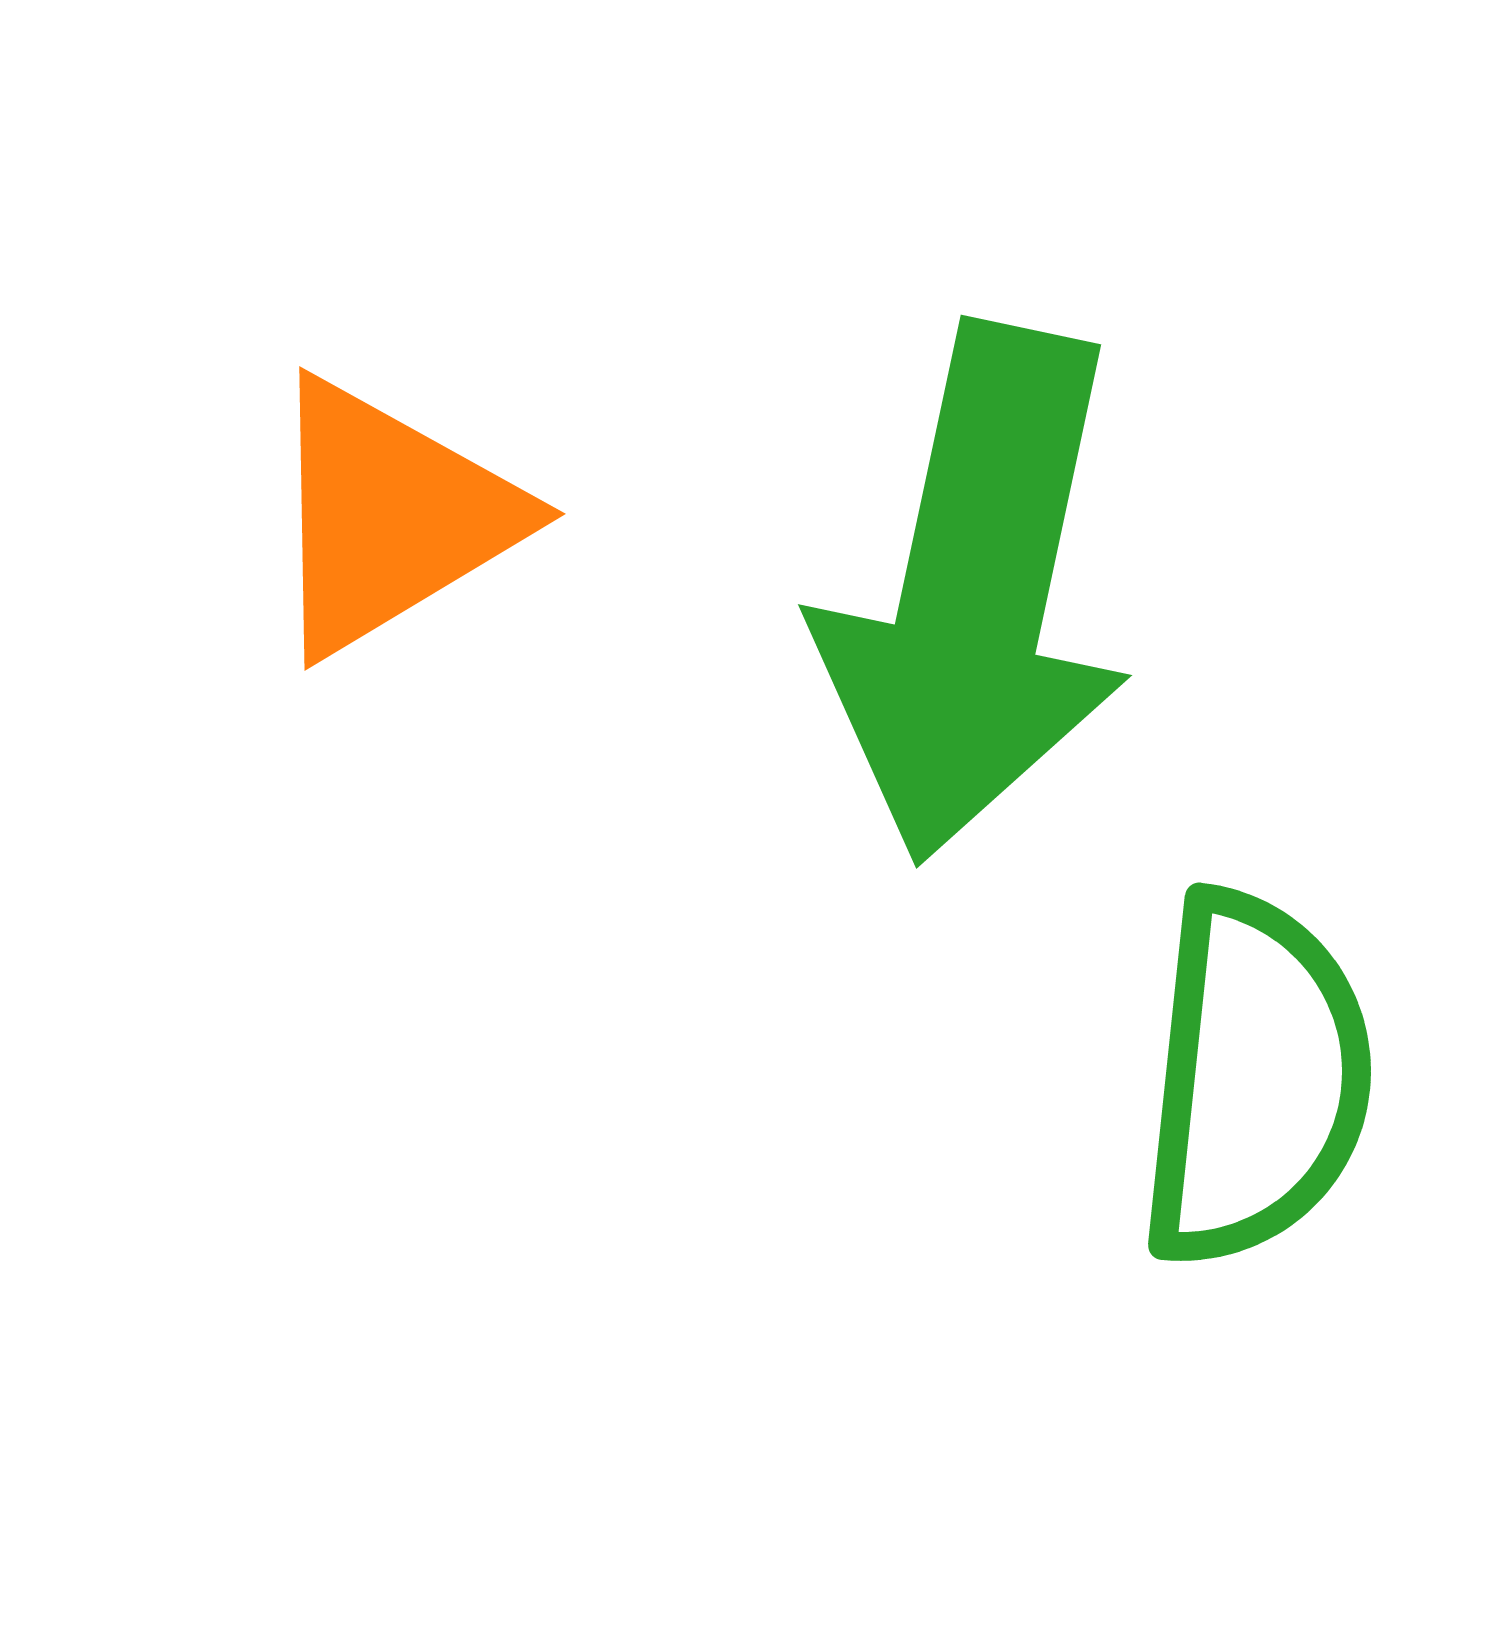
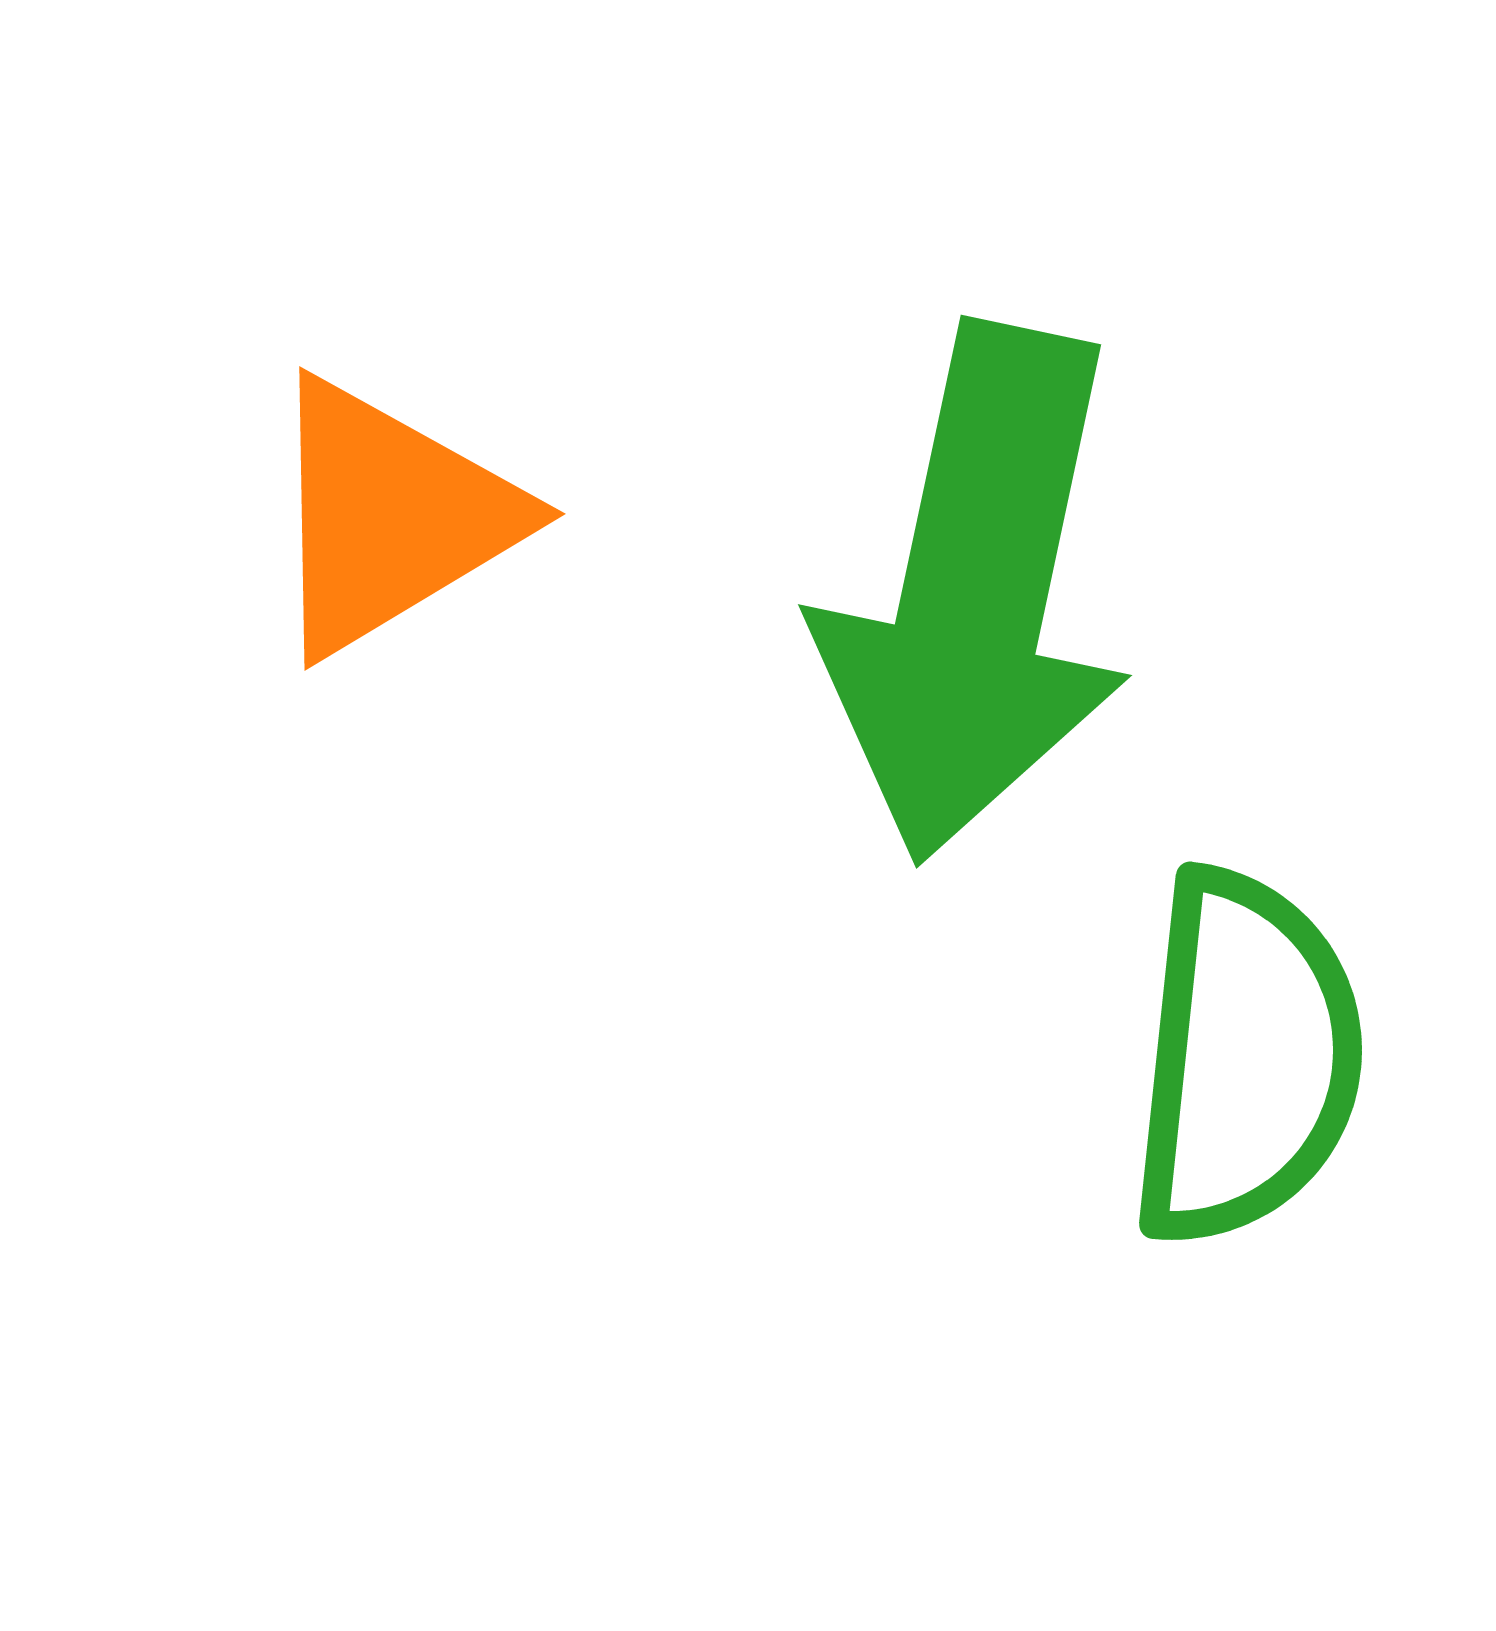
green semicircle: moved 9 px left, 21 px up
